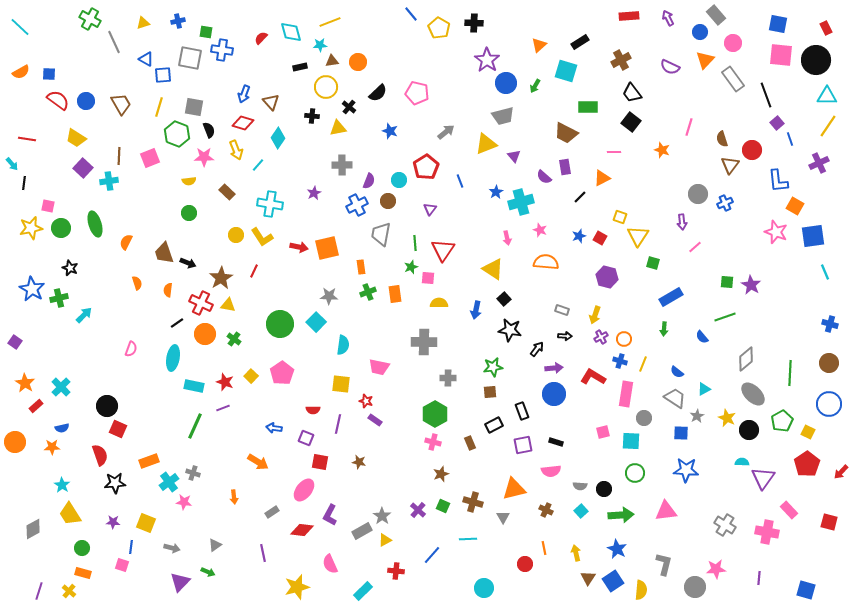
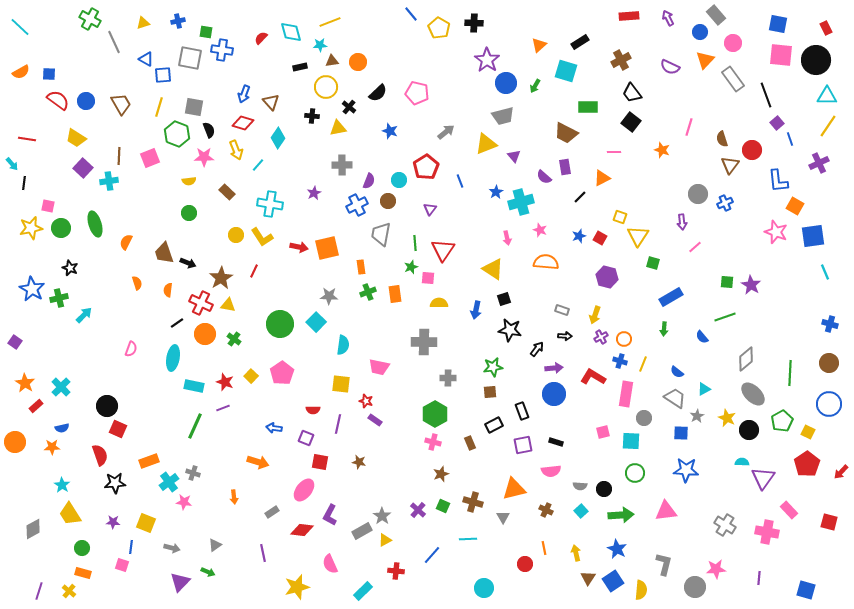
black square at (504, 299): rotated 24 degrees clockwise
orange arrow at (258, 462): rotated 15 degrees counterclockwise
